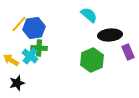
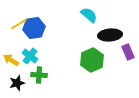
yellow line: rotated 18 degrees clockwise
green cross: moved 27 px down
